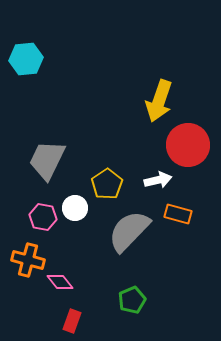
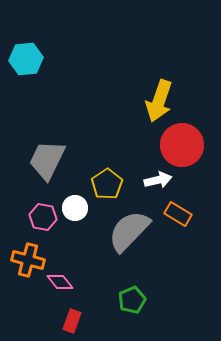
red circle: moved 6 px left
orange rectangle: rotated 16 degrees clockwise
